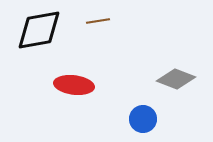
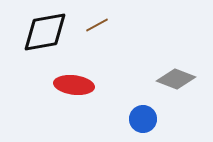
brown line: moved 1 px left, 4 px down; rotated 20 degrees counterclockwise
black diamond: moved 6 px right, 2 px down
